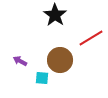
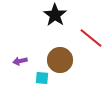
red line: rotated 70 degrees clockwise
purple arrow: rotated 40 degrees counterclockwise
